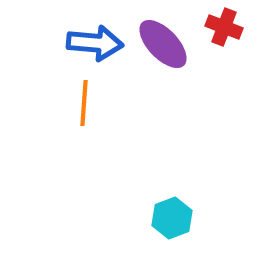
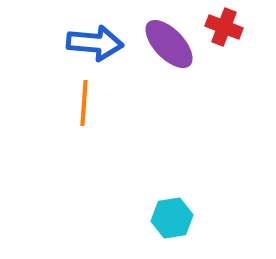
purple ellipse: moved 6 px right
cyan hexagon: rotated 12 degrees clockwise
